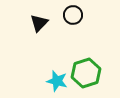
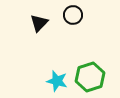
green hexagon: moved 4 px right, 4 px down
